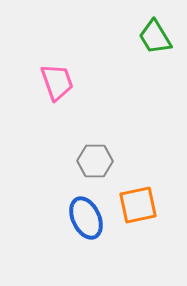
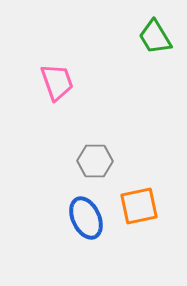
orange square: moved 1 px right, 1 px down
